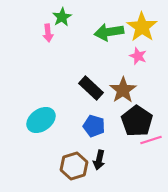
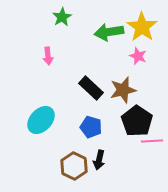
pink arrow: moved 23 px down
brown star: rotated 20 degrees clockwise
cyan ellipse: rotated 12 degrees counterclockwise
blue pentagon: moved 3 px left, 1 px down
pink line: moved 1 px right, 1 px down; rotated 15 degrees clockwise
brown hexagon: rotated 16 degrees counterclockwise
